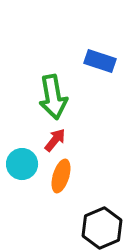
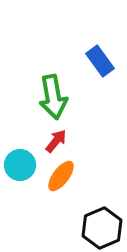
blue rectangle: rotated 36 degrees clockwise
red arrow: moved 1 px right, 1 px down
cyan circle: moved 2 px left, 1 px down
orange ellipse: rotated 20 degrees clockwise
